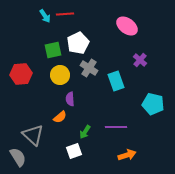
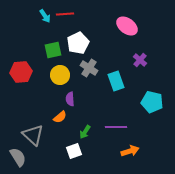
red hexagon: moved 2 px up
cyan pentagon: moved 1 px left, 2 px up
orange arrow: moved 3 px right, 4 px up
